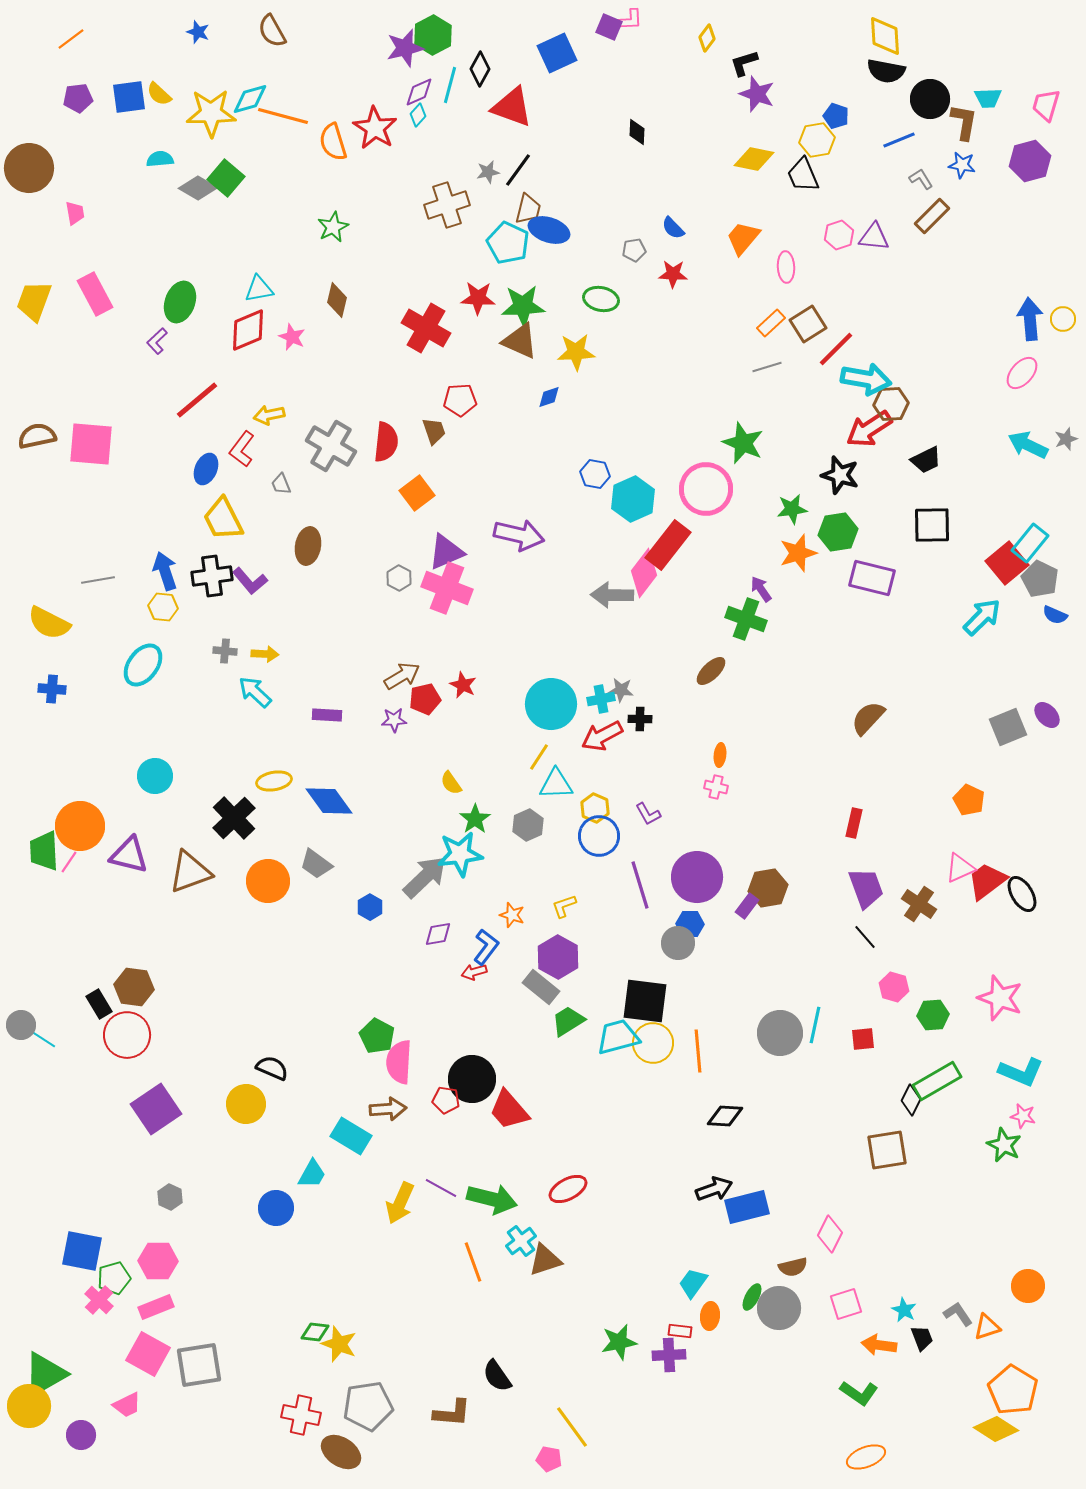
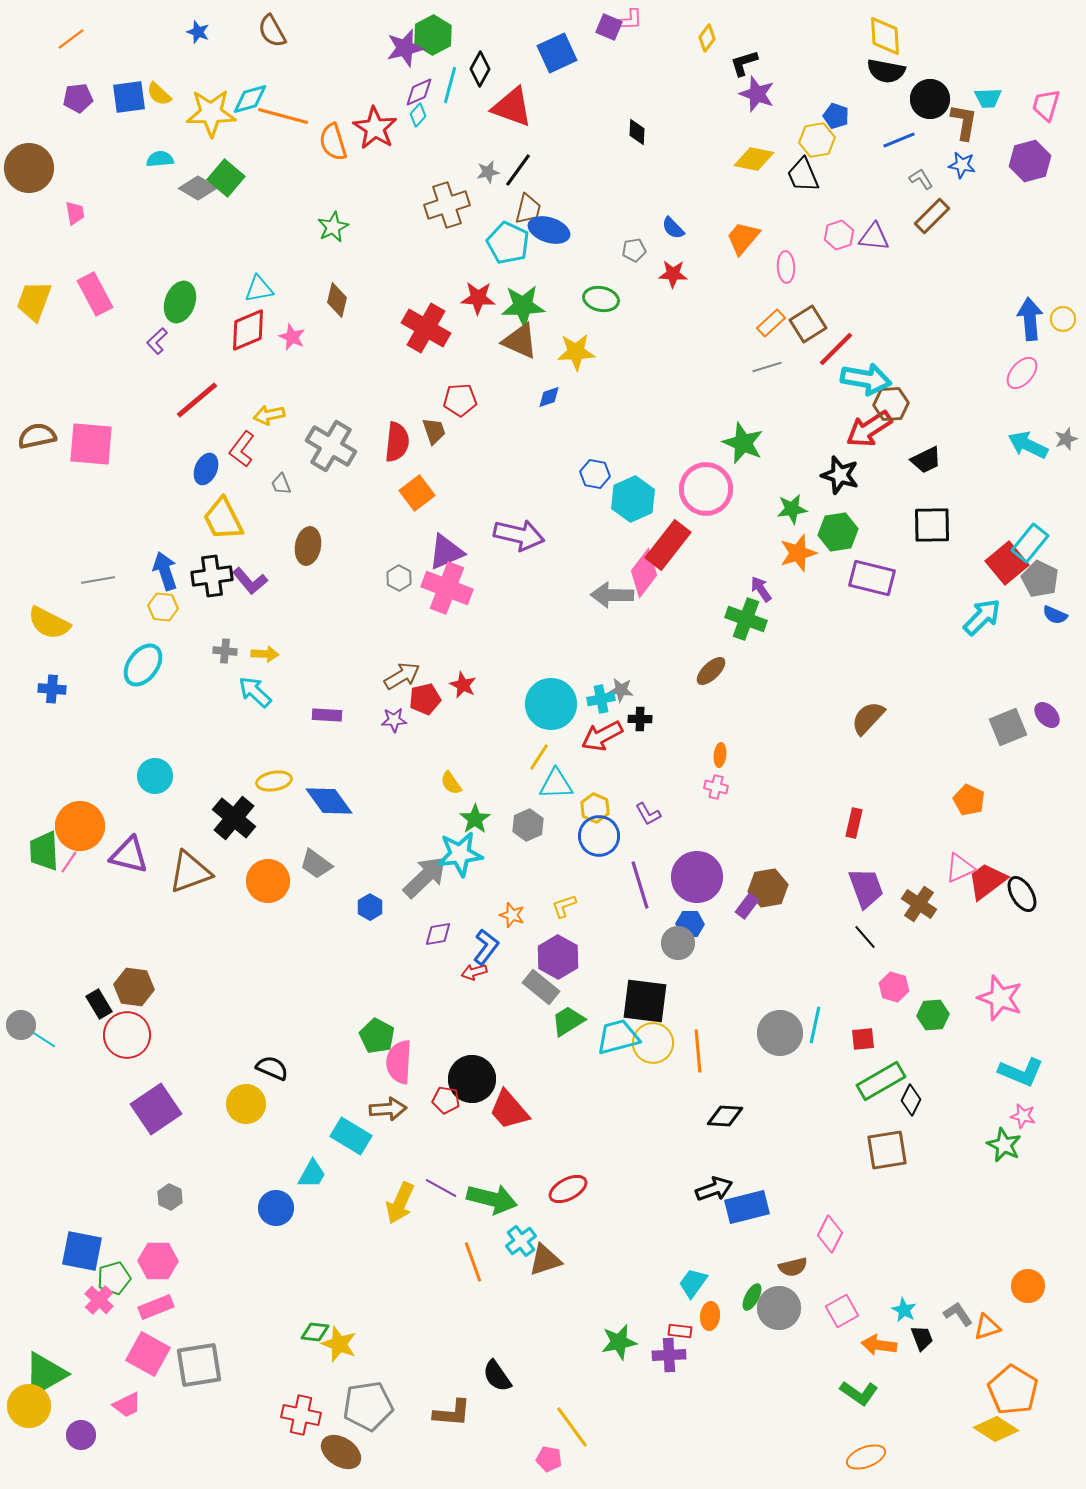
red semicircle at (386, 442): moved 11 px right
black cross at (234, 818): rotated 6 degrees counterclockwise
green rectangle at (937, 1081): moved 56 px left
pink square at (846, 1304): moved 4 px left, 7 px down; rotated 12 degrees counterclockwise
